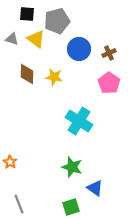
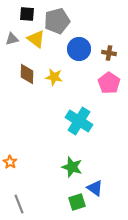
gray triangle: rotated 32 degrees counterclockwise
brown cross: rotated 32 degrees clockwise
green square: moved 6 px right, 5 px up
